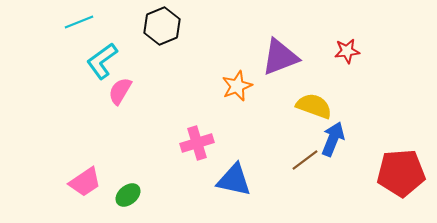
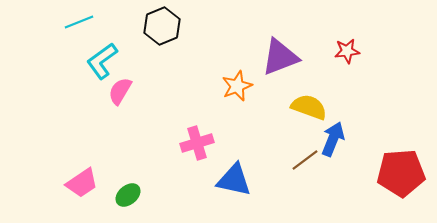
yellow semicircle: moved 5 px left, 1 px down
pink trapezoid: moved 3 px left, 1 px down
